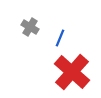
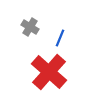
red cross: moved 23 px left
